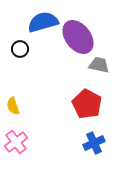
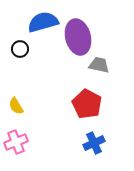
purple ellipse: rotated 24 degrees clockwise
yellow semicircle: moved 3 px right; rotated 12 degrees counterclockwise
pink cross: rotated 15 degrees clockwise
